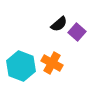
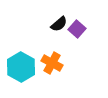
purple square: moved 3 px up
cyan hexagon: moved 1 px down; rotated 8 degrees clockwise
